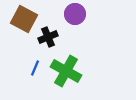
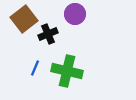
brown square: rotated 24 degrees clockwise
black cross: moved 3 px up
green cross: moved 1 px right; rotated 16 degrees counterclockwise
